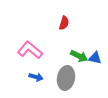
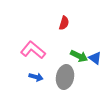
pink L-shape: moved 3 px right
blue triangle: rotated 24 degrees clockwise
gray ellipse: moved 1 px left, 1 px up
